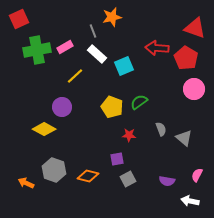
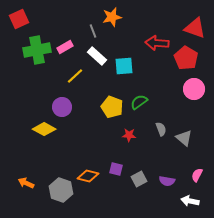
red arrow: moved 5 px up
white rectangle: moved 2 px down
cyan square: rotated 18 degrees clockwise
purple square: moved 1 px left, 10 px down; rotated 24 degrees clockwise
gray hexagon: moved 7 px right, 20 px down
gray square: moved 11 px right
